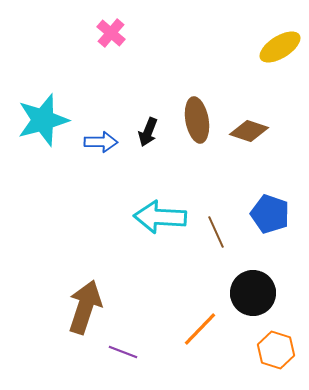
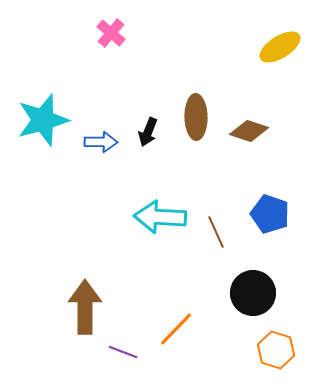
brown ellipse: moved 1 px left, 3 px up; rotated 9 degrees clockwise
brown arrow: rotated 18 degrees counterclockwise
orange line: moved 24 px left
